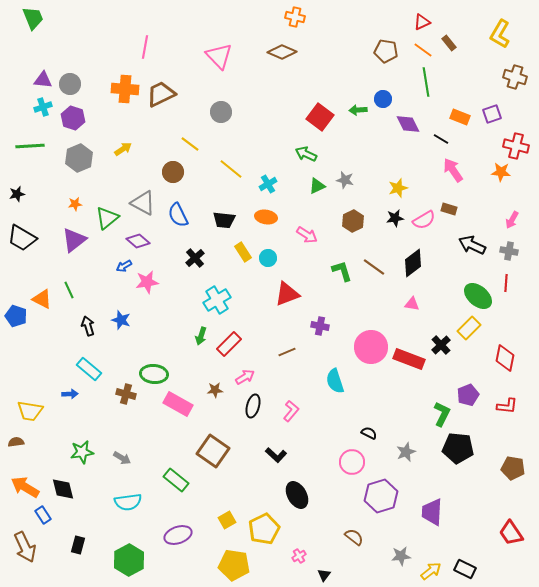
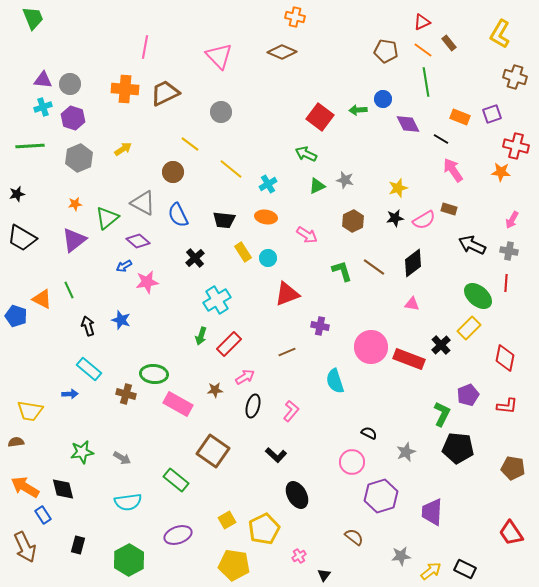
brown trapezoid at (161, 94): moved 4 px right, 1 px up
